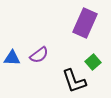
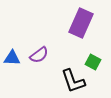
purple rectangle: moved 4 px left
green square: rotated 21 degrees counterclockwise
black L-shape: moved 1 px left
